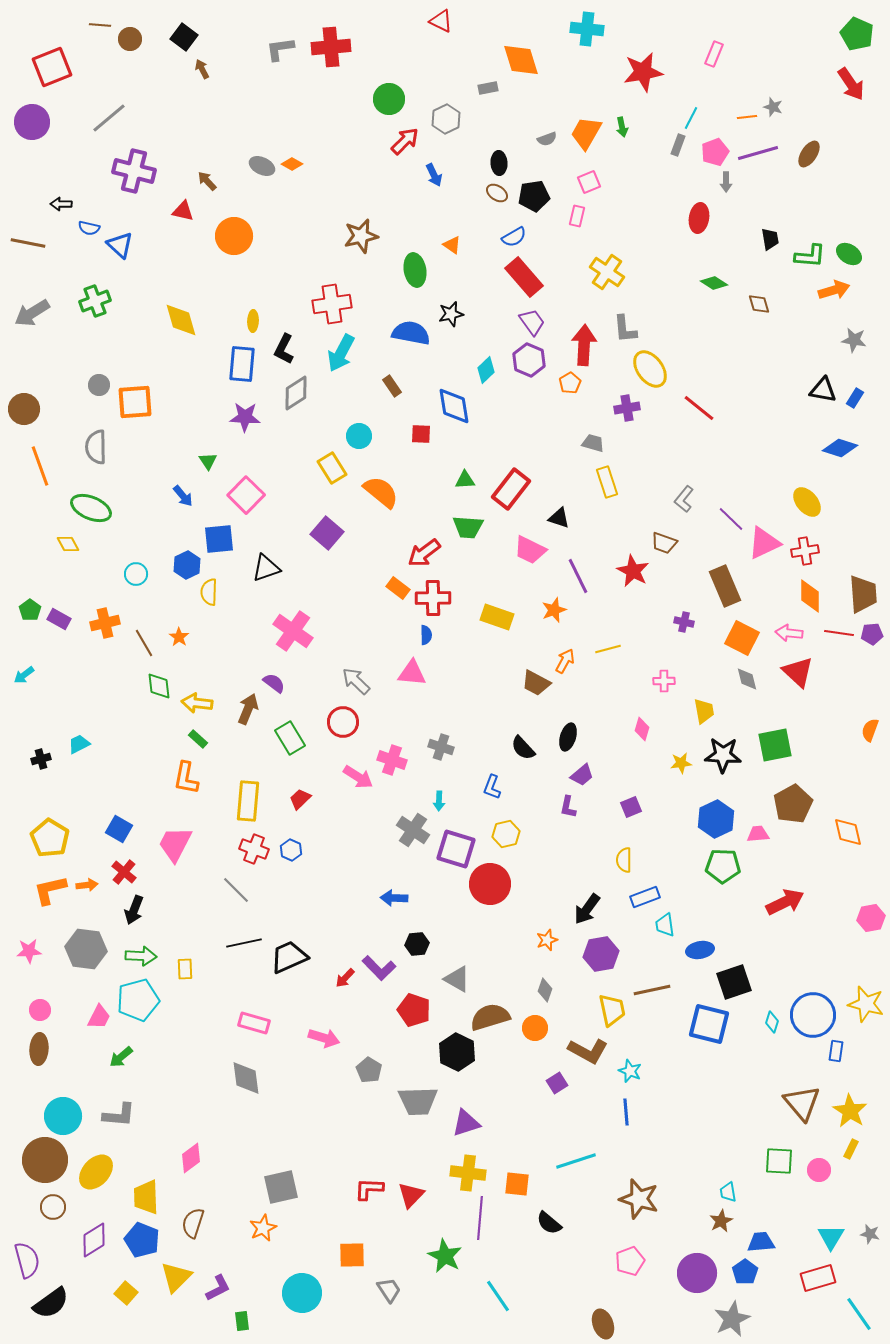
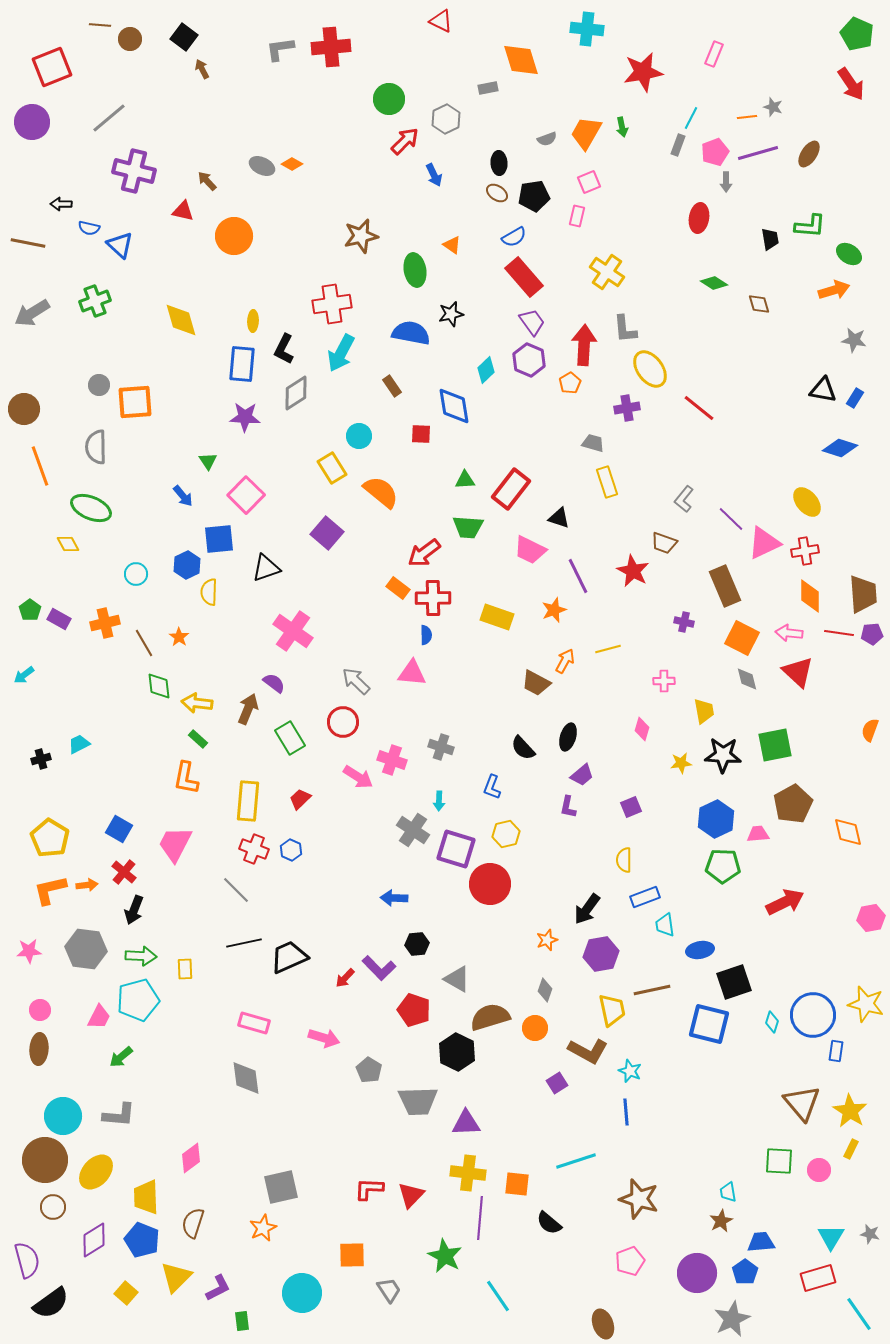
green L-shape at (810, 256): moved 30 px up
purple triangle at (466, 1123): rotated 16 degrees clockwise
